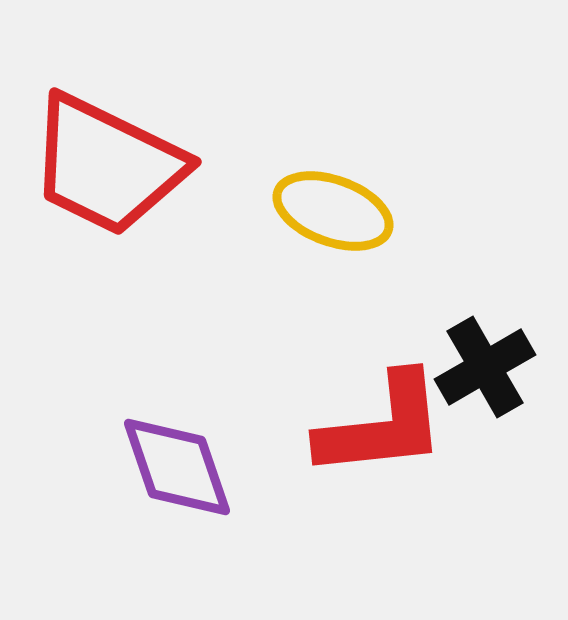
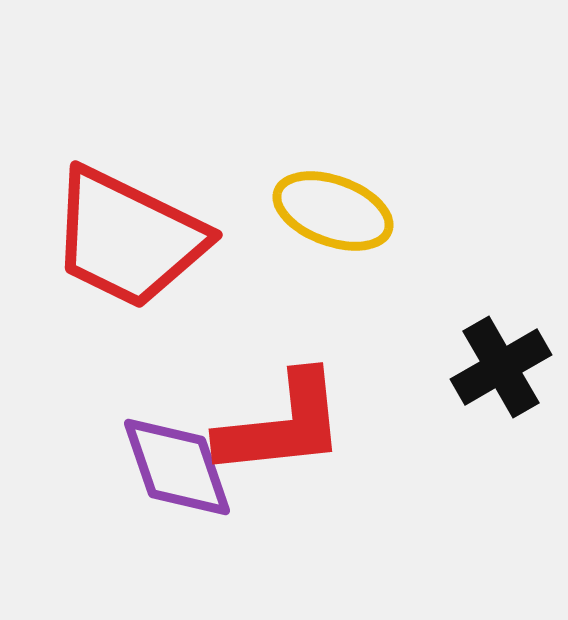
red trapezoid: moved 21 px right, 73 px down
black cross: moved 16 px right
red L-shape: moved 100 px left, 1 px up
